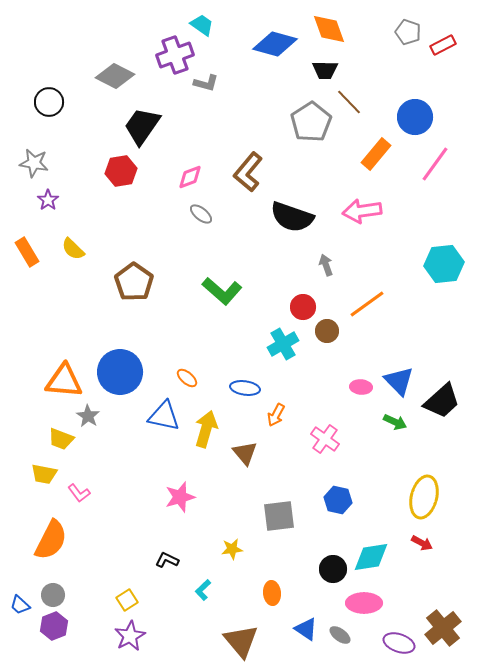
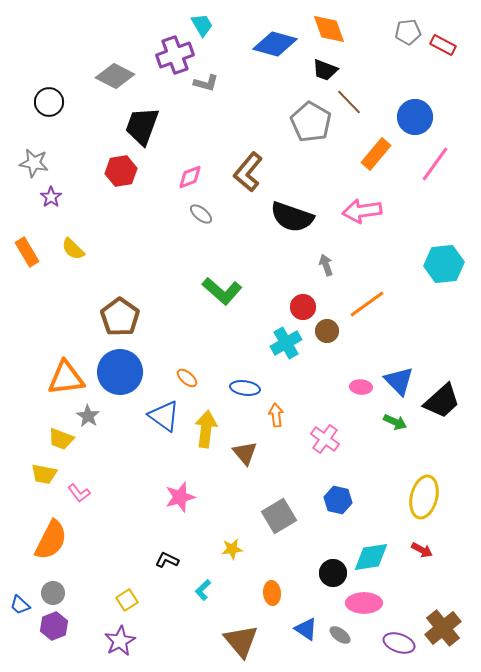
cyan trapezoid at (202, 25): rotated 25 degrees clockwise
gray pentagon at (408, 32): rotated 25 degrees counterclockwise
red rectangle at (443, 45): rotated 55 degrees clockwise
black trapezoid at (325, 70): rotated 20 degrees clockwise
gray pentagon at (311, 122): rotated 9 degrees counterclockwise
black trapezoid at (142, 126): rotated 15 degrees counterclockwise
purple star at (48, 200): moved 3 px right, 3 px up
brown pentagon at (134, 282): moved 14 px left, 35 px down
cyan cross at (283, 344): moved 3 px right, 1 px up
orange triangle at (64, 381): moved 2 px right, 3 px up; rotated 12 degrees counterclockwise
orange arrow at (276, 415): rotated 145 degrees clockwise
blue triangle at (164, 416): rotated 24 degrees clockwise
yellow arrow at (206, 429): rotated 9 degrees counterclockwise
gray square at (279, 516): rotated 24 degrees counterclockwise
red arrow at (422, 543): moved 7 px down
black circle at (333, 569): moved 4 px down
gray circle at (53, 595): moved 2 px up
purple star at (130, 636): moved 10 px left, 5 px down
